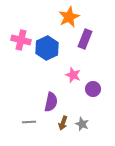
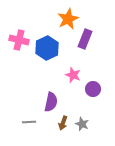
orange star: moved 1 px left, 2 px down
pink cross: moved 2 px left
